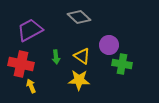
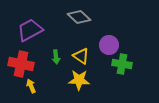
yellow triangle: moved 1 px left
